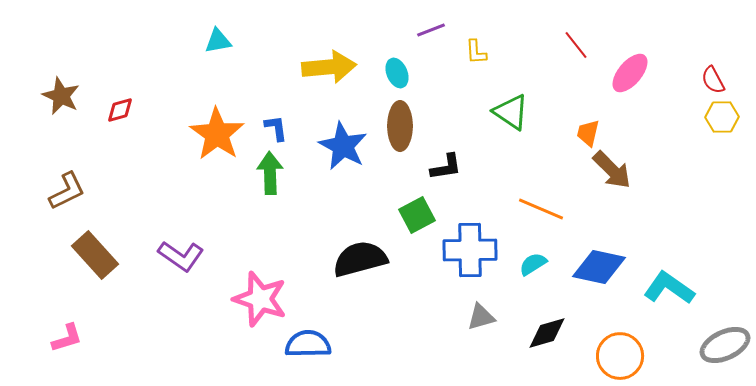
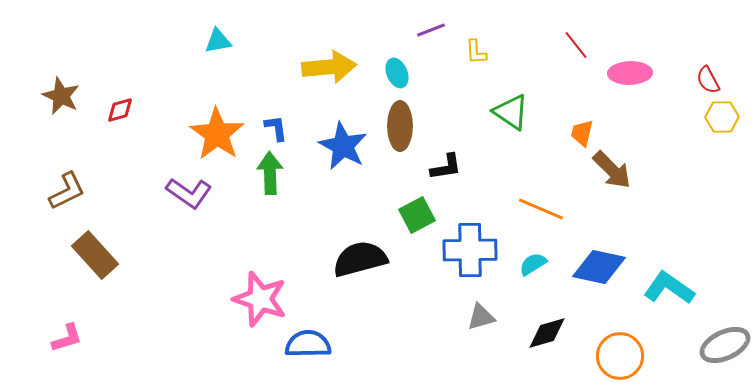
pink ellipse: rotated 48 degrees clockwise
red semicircle: moved 5 px left
orange trapezoid: moved 6 px left
purple L-shape: moved 8 px right, 63 px up
